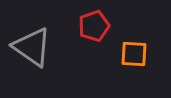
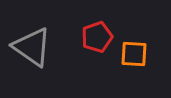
red pentagon: moved 3 px right, 11 px down
